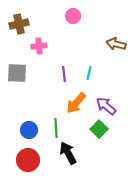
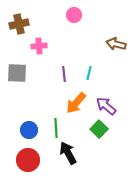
pink circle: moved 1 px right, 1 px up
